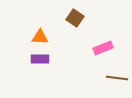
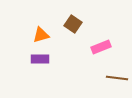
brown square: moved 2 px left, 6 px down
orange triangle: moved 1 px right, 2 px up; rotated 18 degrees counterclockwise
pink rectangle: moved 2 px left, 1 px up
